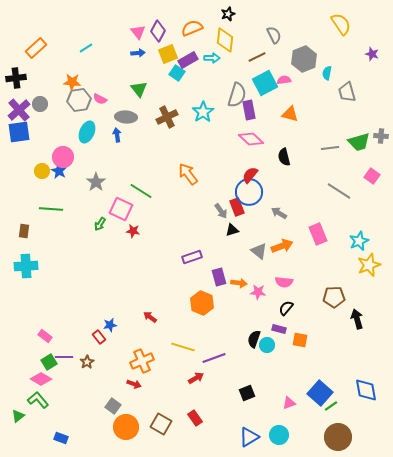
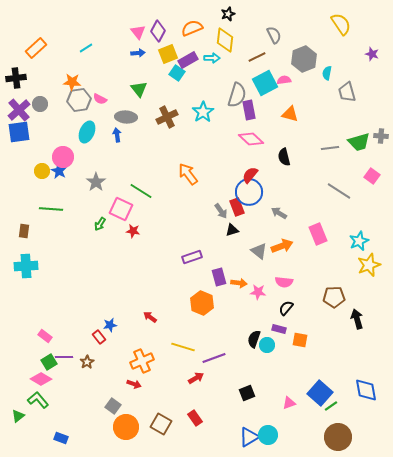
cyan circle at (279, 435): moved 11 px left
